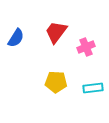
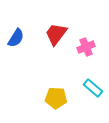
red trapezoid: moved 2 px down
yellow pentagon: moved 16 px down
cyan rectangle: rotated 48 degrees clockwise
